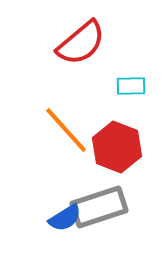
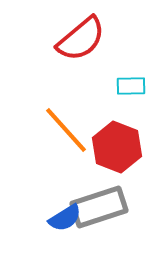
red semicircle: moved 4 px up
